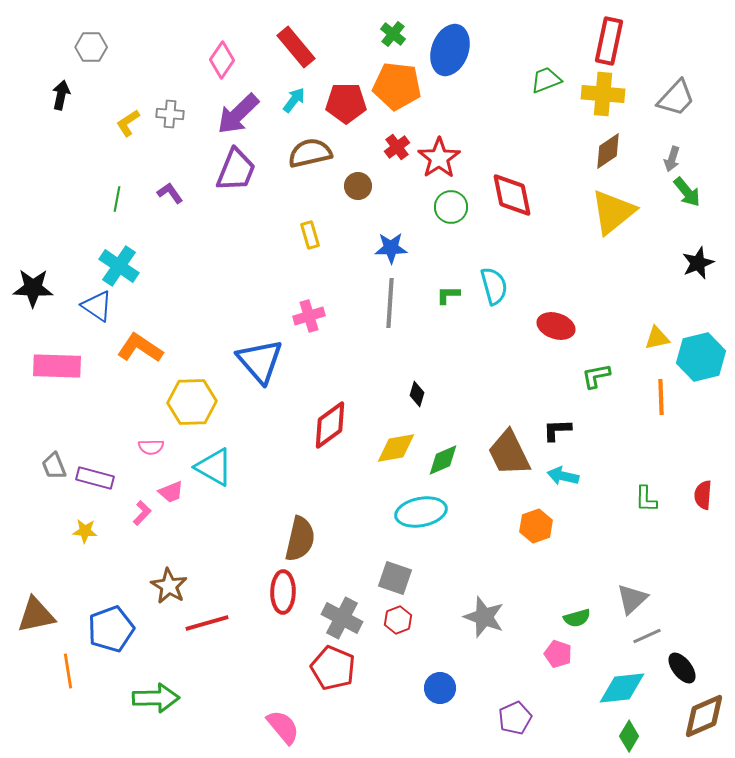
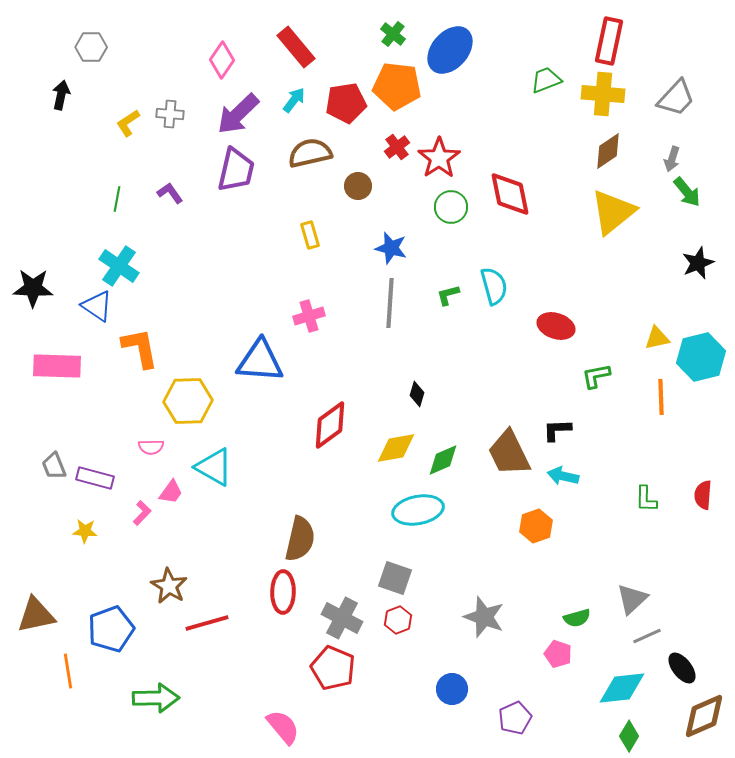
blue ellipse at (450, 50): rotated 21 degrees clockwise
red pentagon at (346, 103): rotated 9 degrees counterclockwise
purple trapezoid at (236, 170): rotated 9 degrees counterclockwise
red diamond at (512, 195): moved 2 px left, 1 px up
blue star at (391, 248): rotated 16 degrees clockwise
green L-shape at (448, 295): rotated 15 degrees counterclockwise
orange L-shape at (140, 348): rotated 45 degrees clockwise
blue triangle at (260, 361): rotated 45 degrees counterclockwise
yellow hexagon at (192, 402): moved 4 px left, 1 px up
pink trapezoid at (171, 492): rotated 32 degrees counterclockwise
cyan ellipse at (421, 512): moved 3 px left, 2 px up
blue circle at (440, 688): moved 12 px right, 1 px down
